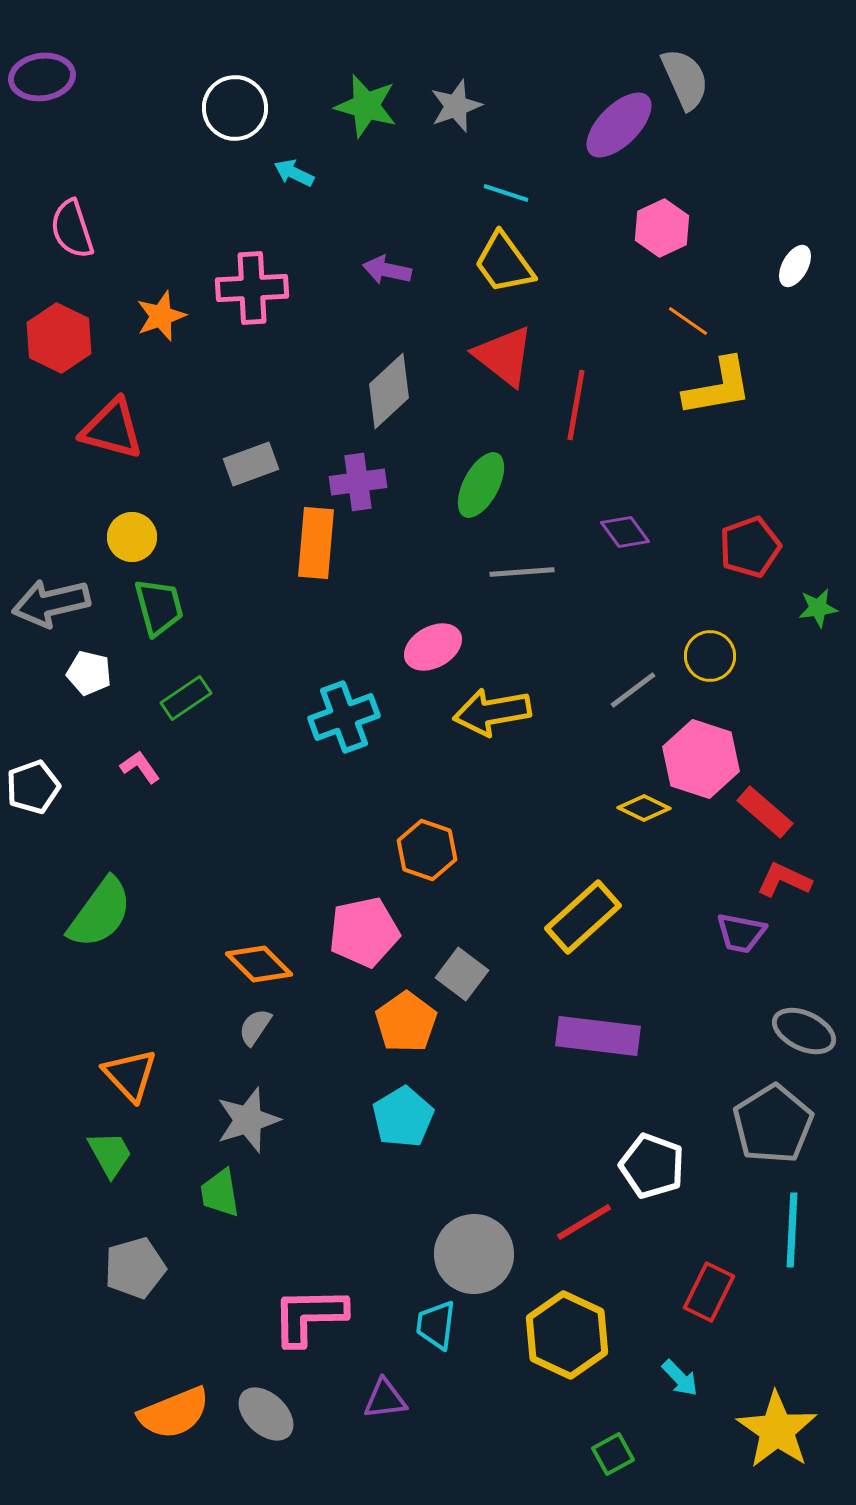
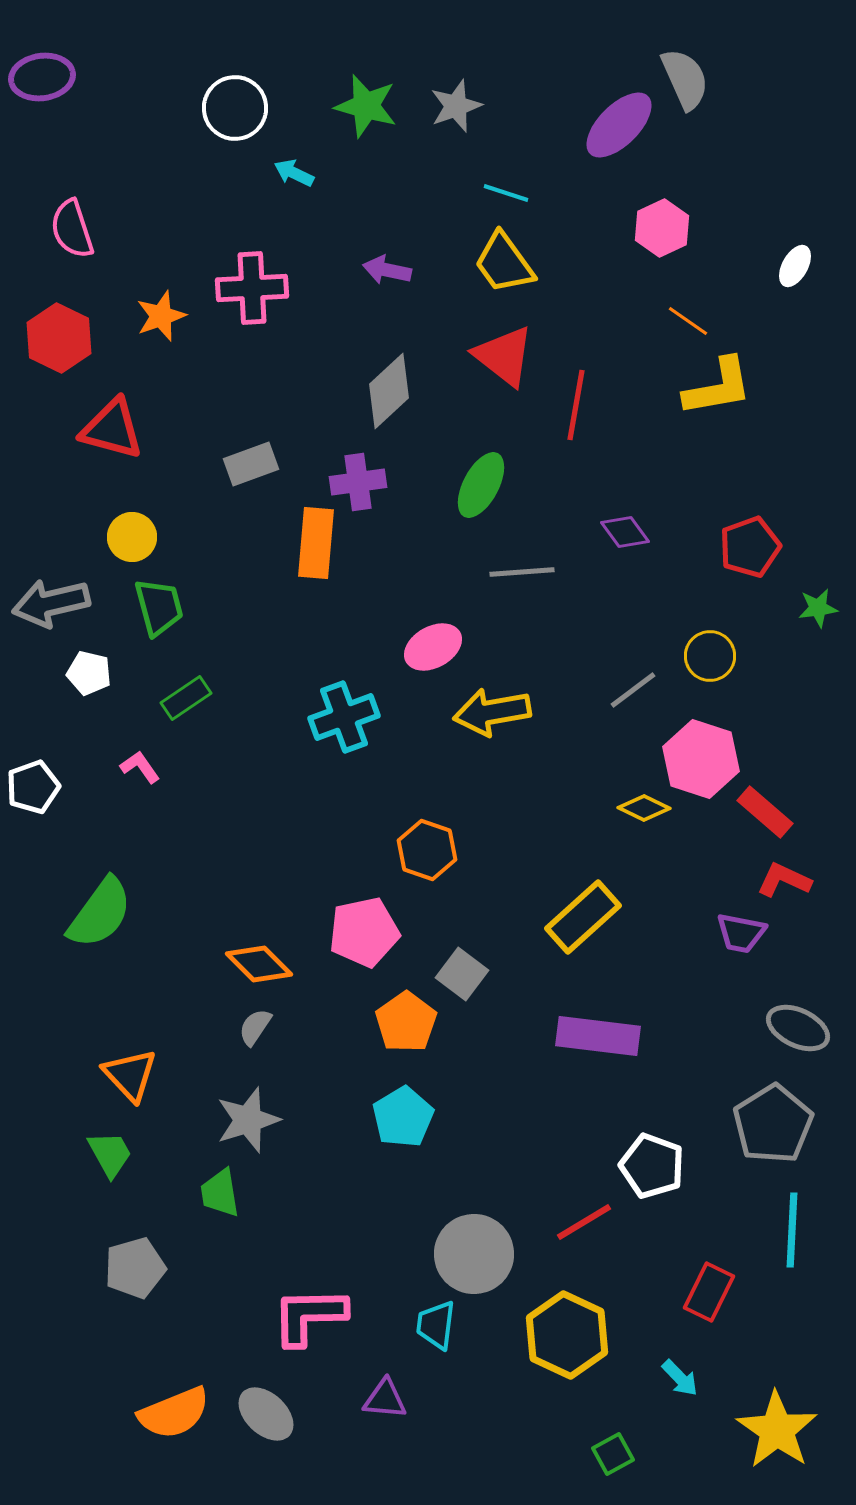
gray ellipse at (804, 1031): moved 6 px left, 3 px up
purple triangle at (385, 1399): rotated 12 degrees clockwise
